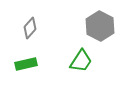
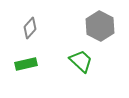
green trapezoid: rotated 80 degrees counterclockwise
